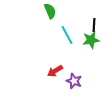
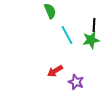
purple star: moved 2 px right, 1 px down
